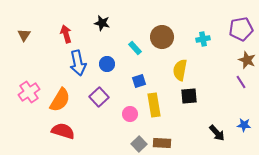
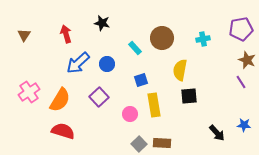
brown circle: moved 1 px down
blue arrow: rotated 60 degrees clockwise
blue square: moved 2 px right, 1 px up
